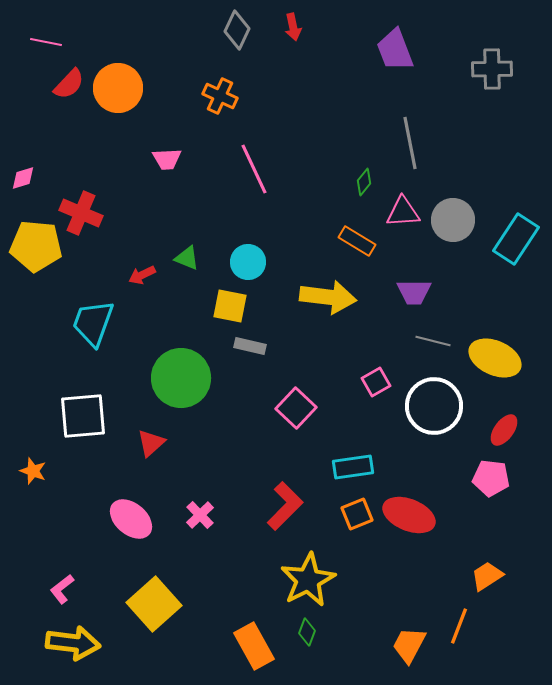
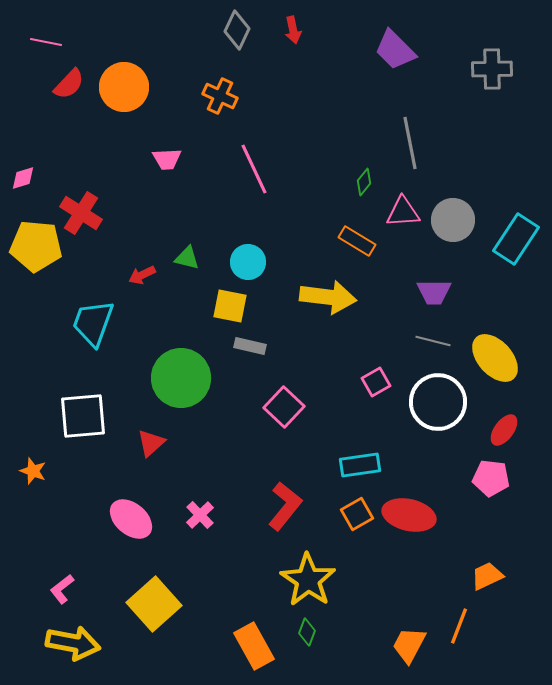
red arrow at (293, 27): moved 3 px down
purple trapezoid at (395, 50): rotated 24 degrees counterclockwise
orange circle at (118, 88): moved 6 px right, 1 px up
red cross at (81, 213): rotated 9 degrees clockwise
green triangle at (187, 258): rotated 8 degrees counterclockwise
purple trapezoid at (414, 292): moved 20 px right
yellow ellipse at (495, 358): rotated 24 degrees clockwise
white circle at (434, 406): moved 4 px right, 4 px up
pink square at (296, 408): moved 12 px left, 1 px up
cyan rectangle at (353, 467): moved 7 px right, 2 px up
red L-shape at (285, 506): rotated 6 degrees counterclockwise
orange square at (357, 514): rotated 8 degrees counterclockwise
red ellipse at (409, 515): rotated 9 degrees counterclockwise
orange trapezoid at (487, 576): rotated 8 degrees clockwise
yellow star at (308, 580): rotated 10 degrees counterclockwise
yellow arrow at (73, 643): rotated 4 degrees clockwise
